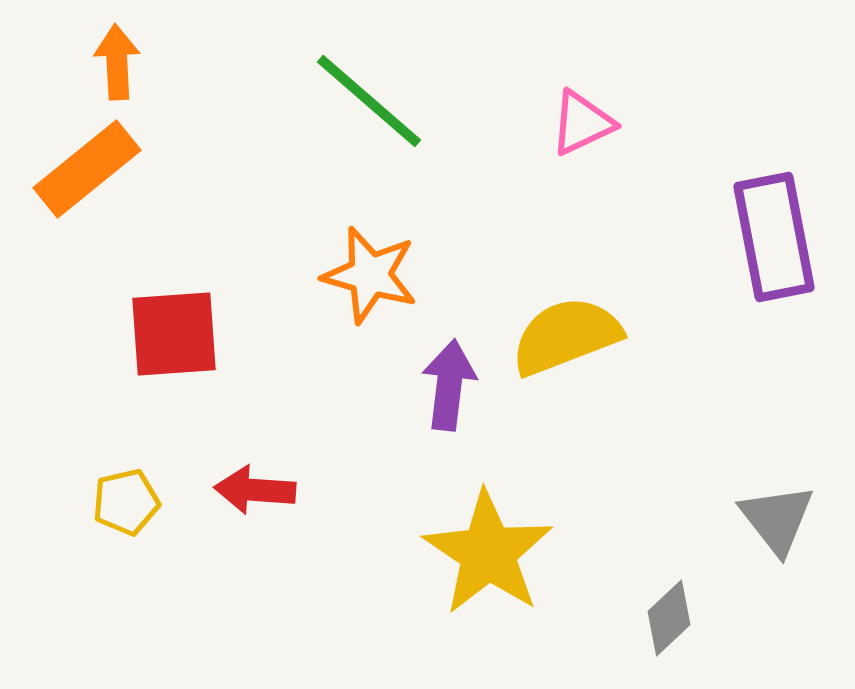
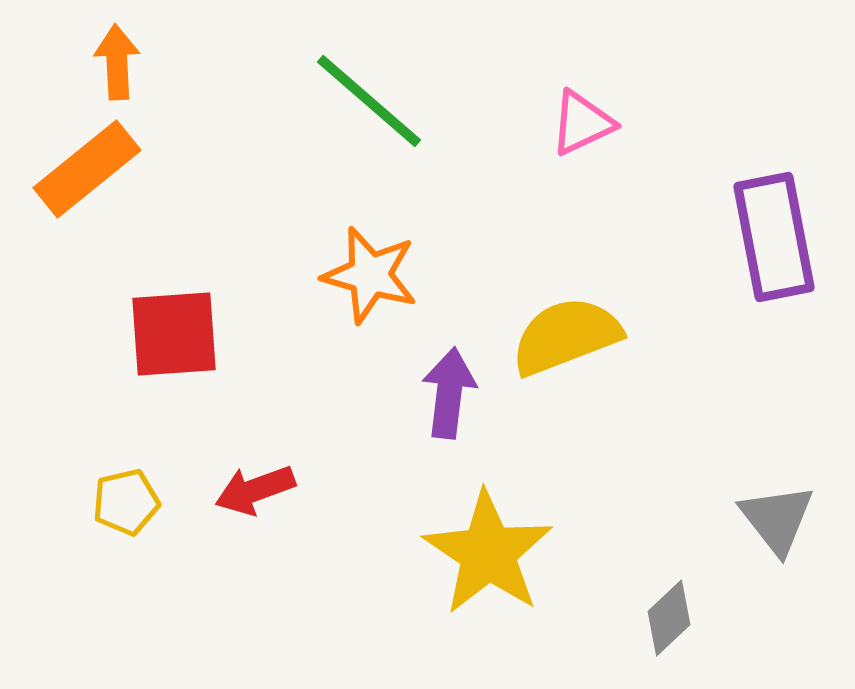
purple arrow: moved 8 px down
red arrow: rotated 24 degrees counterclockwise
